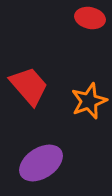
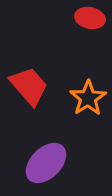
orange star: moved 1 px left, 3 px up; rotated 12 degrees counterclockwise
purple ellipse: moved 5 px right; rotated 12 degrees counterclockwise
